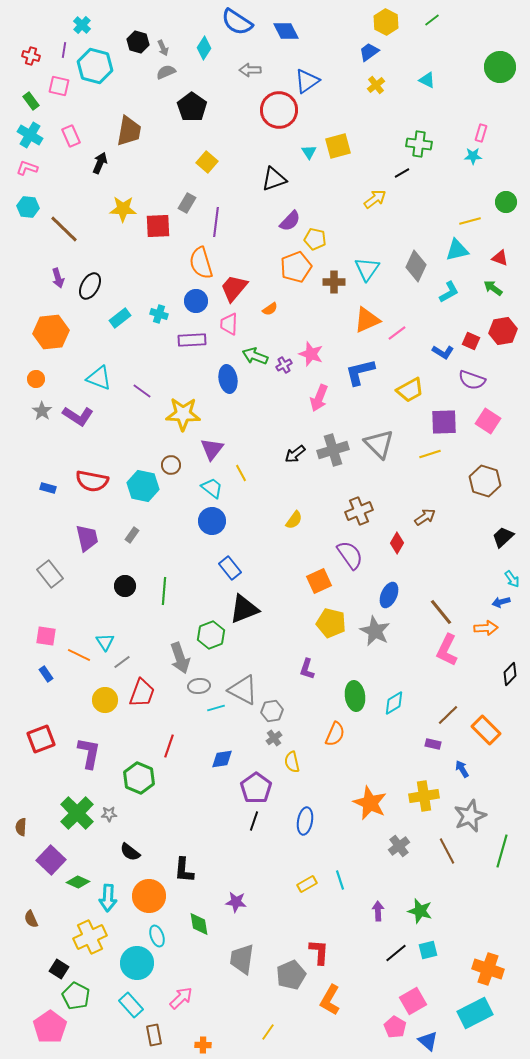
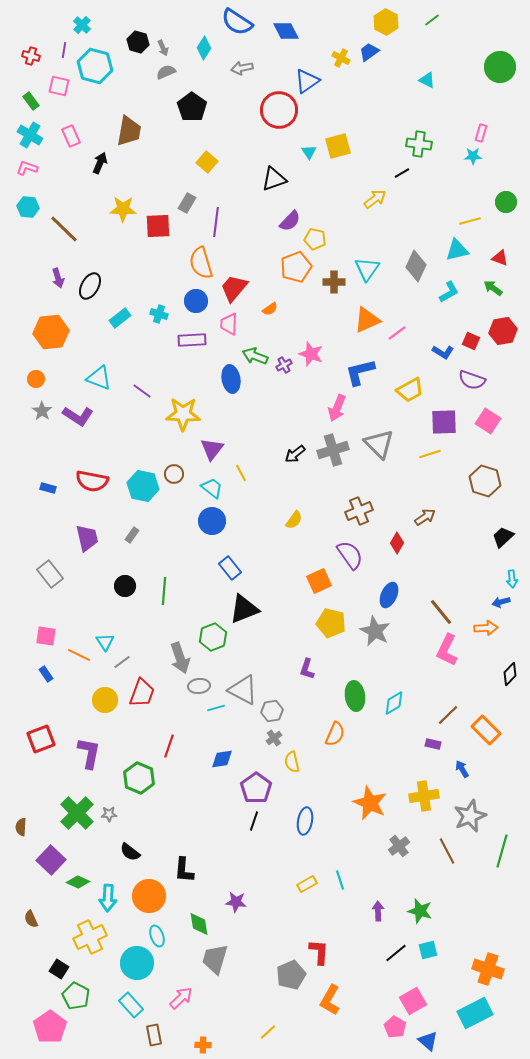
gray arrow at (250, 70): moved 8 px left, 2 px up; rotated 10 degrees counterclockwise
yellow cross at (376, 85): moved 35 px left, 27 px up; rotated 24 degrees counterclockwise
blue ellipse at (228, 379): moved 3 px right
pink arrow at (319, 398): moved 18 px right, 10 px down
brown circle at (171, 465): moved 3 px right, 9 px down
cyan arrow at (512, 579): rotated 30 degrees clockwise
green hexagon at (211, 635): moved 2 px right, 2 px down
gray trapezoid at (242, 959): moved 27 px left; rotated 8 degrees clockwise
yellow line at (268, 1032): rotated 12 degrees clockwise
